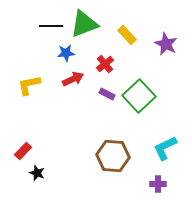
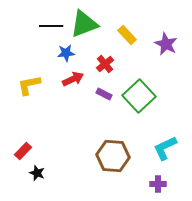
purple rectangle: moved 3 px left
